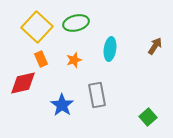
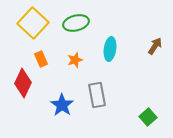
yellow square: moved 4 px left, 4 px up
orange star: moved 1 px right
red diamond: rotated 52 degrees counterclockwise
